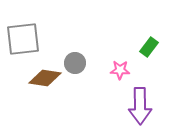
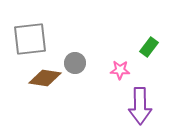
gray square: moved 7 px right
